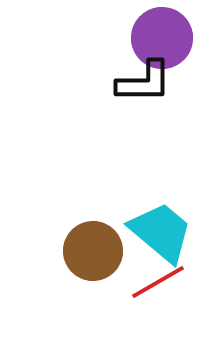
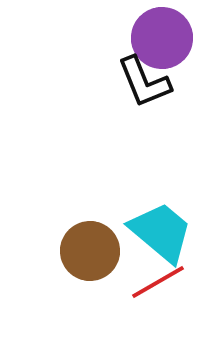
black L-shape: rotated 68 degrees clockwise
brown circle: moved 3 px left
